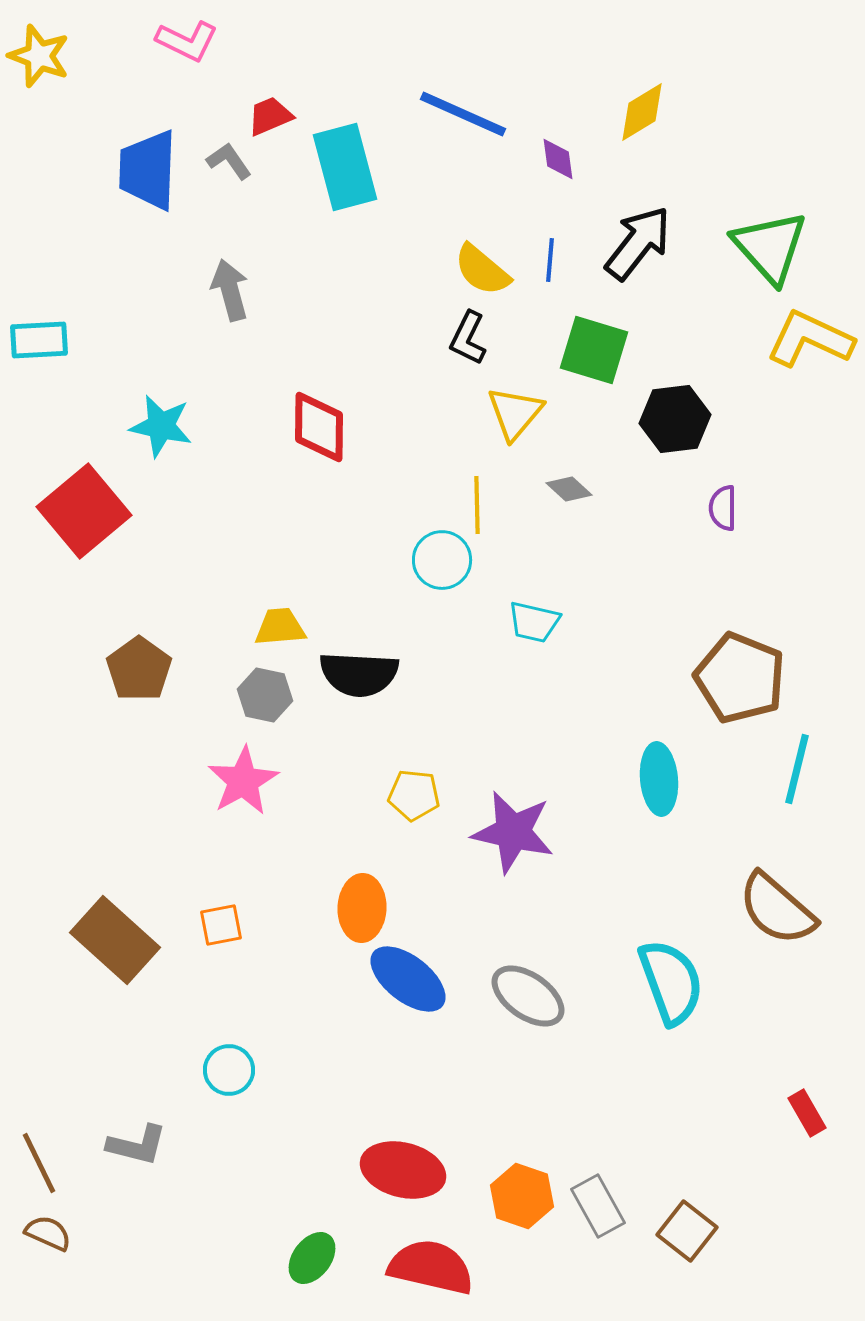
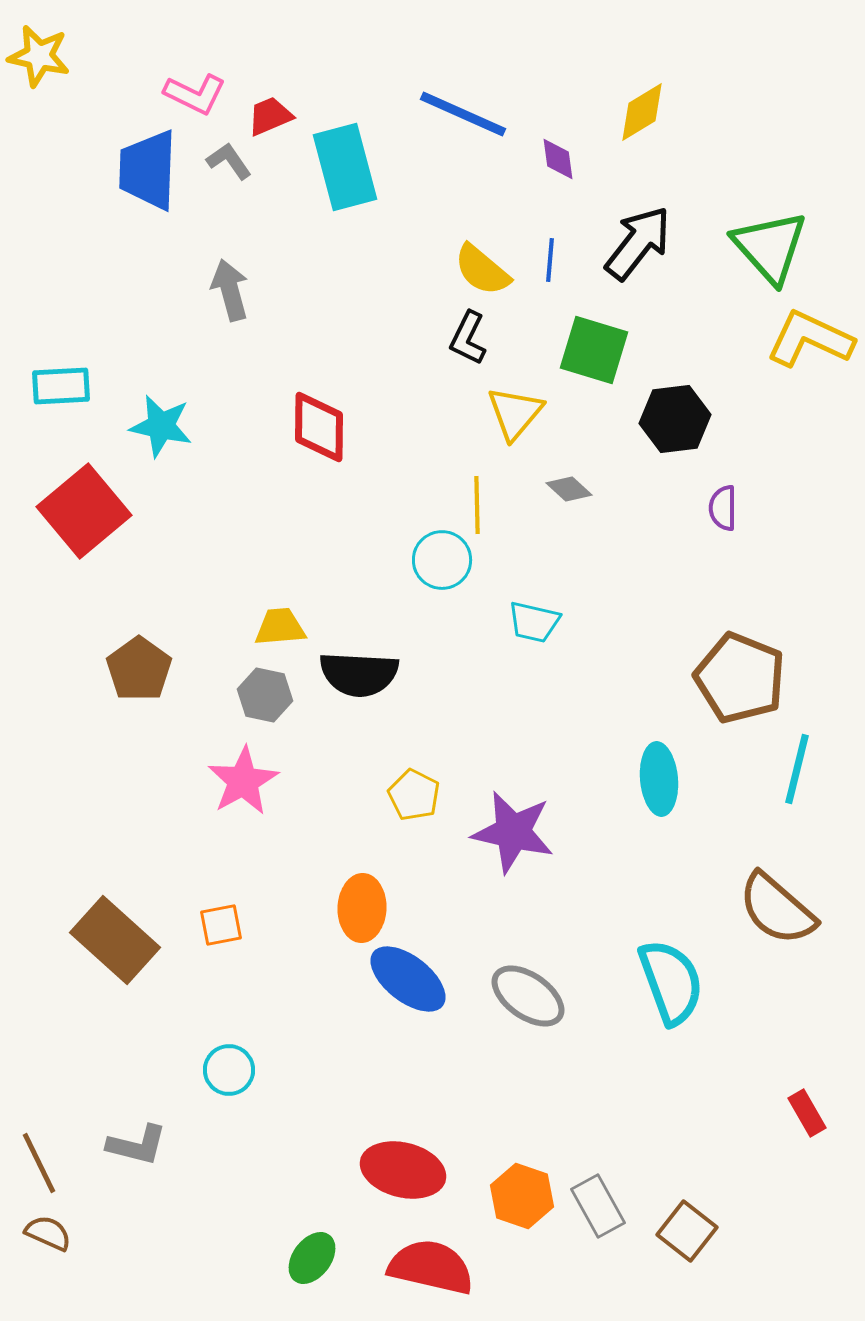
pink L-shape at (187, 41): moved 8 px right, 53 px down
yellow star at (39, 56): rotated 8 degrees counterclockwise
cyan rectangle at (39, 340): moved 22 px right, 46 px down
yellow pentagon at (414, 795): rotated 21 degrees clockwise
